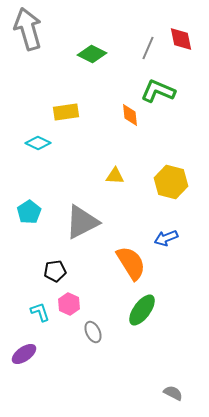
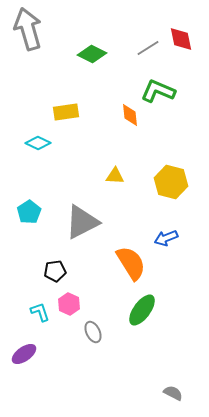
gray line: rotated 35 degrees clockwise
